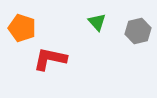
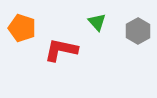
gray hexagon: rotated 15 degrees counterclockwise
red L-shape: moved 11 px right, 9 px up
